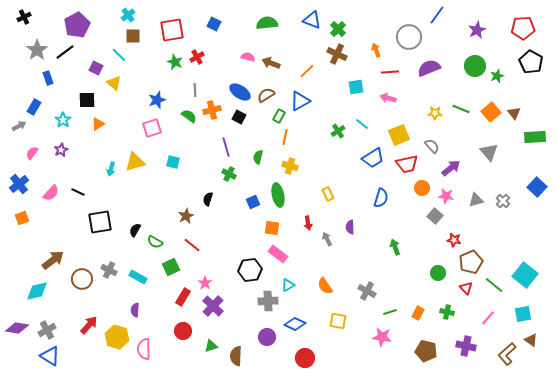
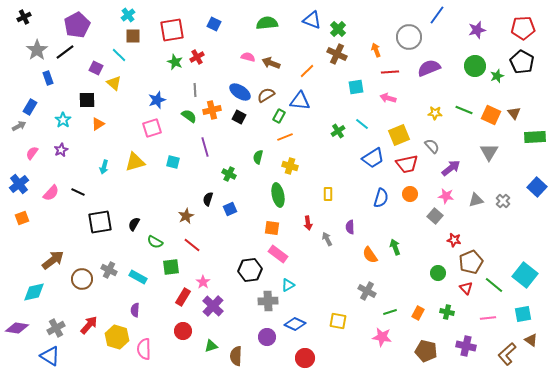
purple star at (477, 30): rotated 12 degrees clockwise
black pentagon at (531, 62): moved 9 px left
blue triangle at (300, 101): rotated 35 degrees clockwise
blue rectangle at (34, 107): moved 4 px left
green line at (461, 109): moved 3 px right, 1 px down
orange square at (491, 112): moved 3 px down; rotated 24 degrees counterclockwise
orange line at (285, 137): rotated 56 degrees clockwise
purple line at (226, 147): moved 21 px left
gray triangle at (489, 152): rotated 12 degrees clockwise
cyan arrow at (111, 169): moved 7 px left, 2 px up
orange circle at (422, 188): moved 12 px left, 6 px down
yellow rectangle at (328, 194): rotated 24 degrees clockwise
blue square at (253, 202): moved 23 px left, 7 px down
black semicircle at (135, 230): moved 1 px left, 6 px up
green square at (171, 267): rotated 18 degrees clockwise
pink star at (205, 283): moved 2 px left, 1 px up
orange semicircle at (325, 286): moved 45 px right, 31 px up
cyan diamond at (37, 291): moved 3 px left, 1 px down
pink line at (488, 318): rotated 42 degrees clockwise
gray cross at (47, 330): moved 9 px right, 2 px up
